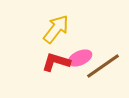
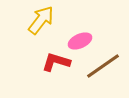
yellow arrow: moved 15 px left, 9 px up
pink ellipse: moved 17 px up
